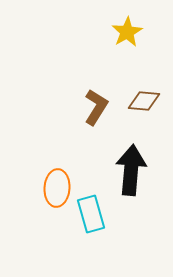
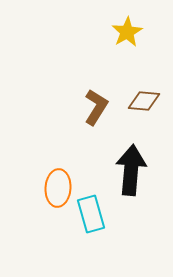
orange ellipse: moved 1 px right
